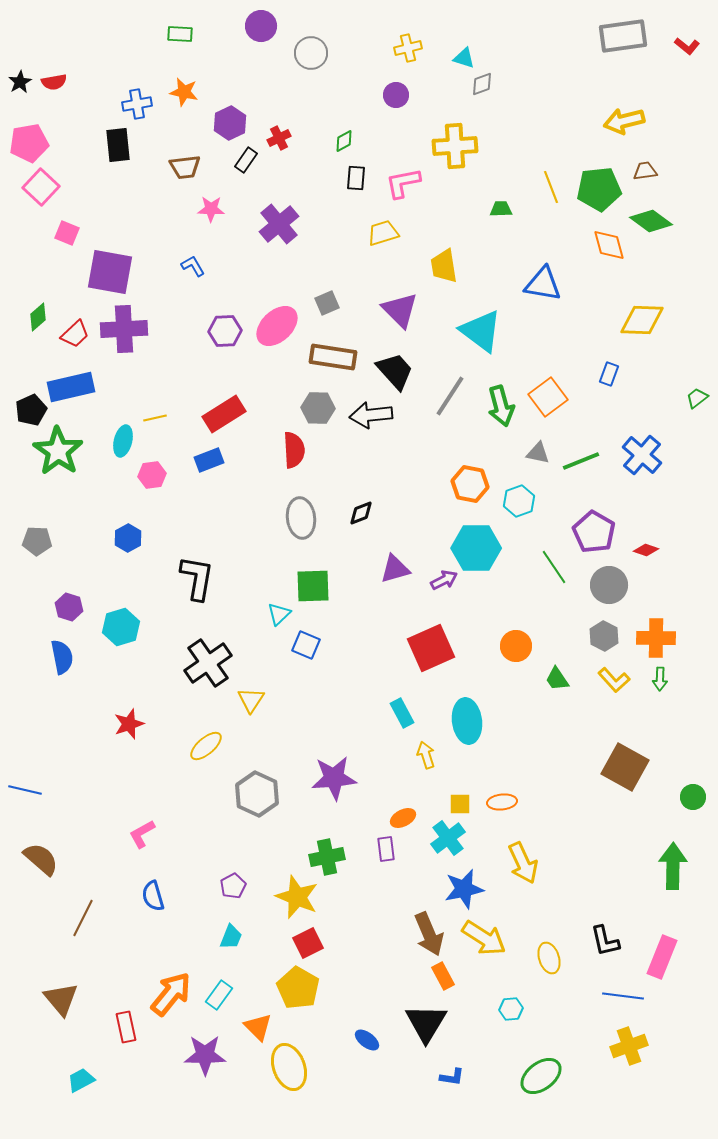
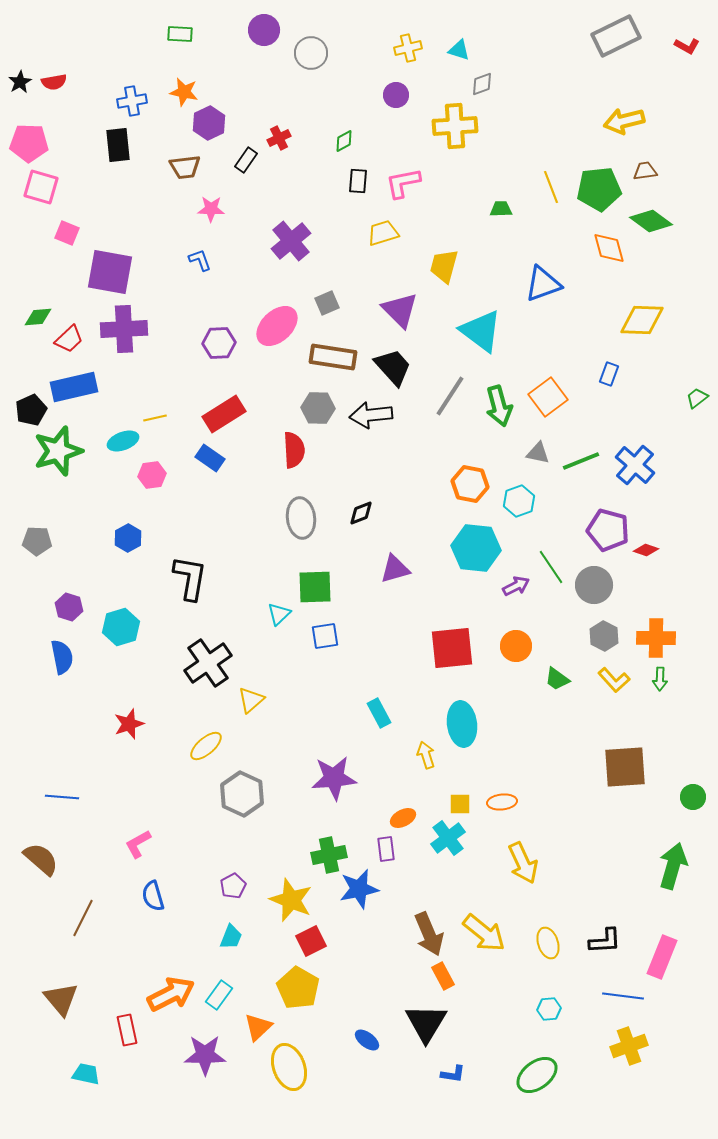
purple circle at (261, 26): moved 3 px right, 4 px down
gray rectangle at (623, 36): moved 7 px left; rotated 18 degrees counterclockwise
red L-shape at (687, 46): rotated 10 degrees counterclockwise
cyan triangle at (464, 58): moved 5 px left, 8 px up
blue cross at (137, 104): moved 5 px left, 3 px up
purple hexagon at (230, 123): moved 21 px left
pink pentagon at (29, 143): rotated 12 degrees clockwise
yellow cross at (455, 146): moved 20 px up
black rectangle at (356, 178): moved 2 px right, 3 px down
pink square at (41, 187): rotated 27 degrees counterclockwise
purple cross at (279, 224): moved 12 px right, 17 px down
orange diamond at (609, 245): moved 3 px down
blue L-shape at (193, 266): moved 7 px right, 6 px up; rotated 10 degrees clockwise
yellow trapezoid at (444, 266): rotated 24 degrees clockwise
blue triangle at (543, 284): rotated 30 degrees counterclockwise
green diamond at (38, 317): rotated 36 degrees clockwise
purple hexagon at (225, 331): moved 6 px left, 12 px down
red trapezoid at (75, 334): moved 6 px left, 5 px down
black trapezoid at (395, 371): moved 2 px left, 4 px up
blue rectangle at (71, 387): moved 3 px right
green arrow at (501, 406): moved 2 px left
cyan ellipse at (123, 441): rotated 56 degrees clockwise
green star at (58, 451): rotated 21 degrees clockwise
blue cross at (642, 455): moved 7 px left, 10 px down
blue rectangle at (209, 460): moved 1 px right, 2 px up; rotated 56 degrees clockwise
purple pentagon at (594, 532): moved 14 px right, 2 px up; rotated 15 degrees counterclockwise
cyan hexagon at (476, 548): rotated 6 degrees clockwise
green line at (554, 567): moved 3 px left
black L-shape at (197, 578): moved 7 px left
purple arrow at (444, 580): moved 72 px right, 6 px down
gray circle at (609, 585): moved 15 px left
green square at (313, 586): moved 2 px right, 1 px down
blue square at (306, 645): moved 19 px right, 9 px up; rotated 32 degrees counterclockwise
red square at (431, 648): moved 21 px right; rotated 18 degrees clockwise
green trapezoid at (557, 679): rotated 20 degrees counterclockwise
yellow triangle at (251, 700): rotated 16 degrees clockwise
cyan rectangle at (402, 713): moved 23 px left
cyan ellipse at (467, 721): moved 5 px left, 3 px down
brown square at (625, 767): rotated 33 degrees counterclockwise
blue line at (25, 790): moved 37 px right, 7 px down; rotated 8 degrees counterclockwise
gray hexagon at (257, 794): moved 15 px left
pink L-shape at (142, 834): moved 4 px left, 10 px down
green cross at (327, 857): moved 2 px right, 2 px up
green arrow at (673, 866): rotated 15 degrees clockwise
blue star at (464, 889): moved 105 px left
yellow star at (297, 897): moved 6 px left, 3 px down
yellow arrow at (484, 938): moved 5 px up; rotated 6 degrees clockwise
black L-shape at (605, 941): rotated 80 degrees counterclockwise
red square at (308, 943): moved 3 px right, 2 px up
yellow ellipse at (549, 958): moved 1 px left, 15 px up
orange arrow at (171, 994): rotated 24 degrees clockwise
cyan hexagon at (511, 1009): moved 38 px right
red rectangle at (126, 1027): moved 1 px right, 3 px down
orange triangle at (258, 1027): rotated 32 degrees clockwise
green ellipse at (541, 1076): moved 4 px left, 1 px up
blue L-shape at (452, 1077): moved 1 px right, 3 px up
cyan trapezoid at (81, 1080): moved 5 px right, 6 px up; rotated 40 degrees clockwise
